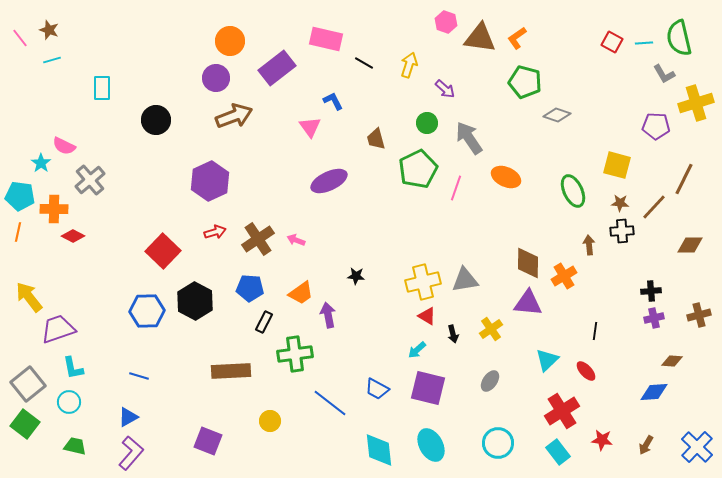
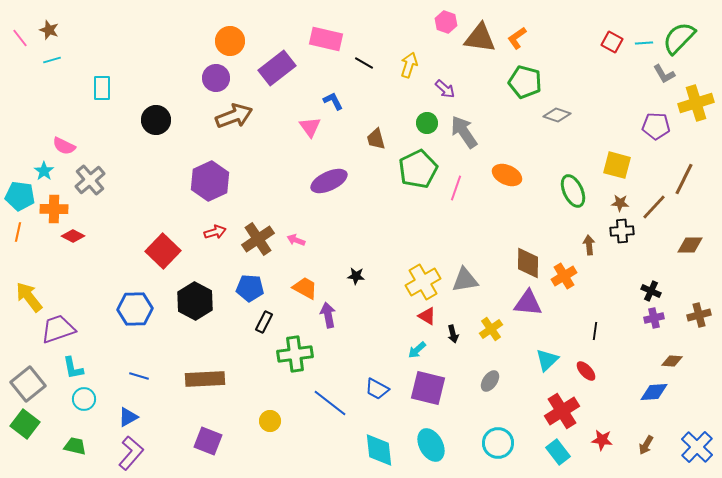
green semicircle at (679, 38): rotated 57 degrees clockwise
gray arrow at (469, 138): moved 5 px left, 6 px up
cyan star at (41, 163): moved 3 px right, 8 px down
orange ellipse at (506, 177): moved 1 px right, 2 px up
yellow cross at (423, 282): rotated 16 degrees counterclockwise
black cross at (651, 291): rotated 30 degrees clockwise
orange trapezoid at (301, 293): moved 4 px right, 5 px up; rotated 116 degrees counterclockwise
blue hexagon at (147, 311): moved 12 px left, 2 px up
brown rectangle at (231, 371): moved 26 px left, 8 px down
cyan circle at (69, 402): moved 15 px right, 3 px up
